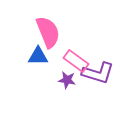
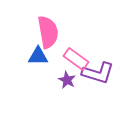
pink semicircle: rotated 12 degrees clockwise
pink rectangle: moved 2 px up
purple star: rotated 18 degrees clockwise
